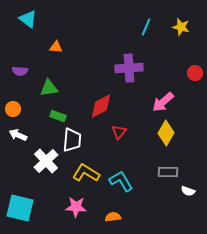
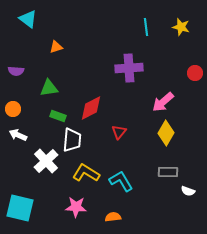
cyan line: rotated 30 degrees counterclockwise
orange triangle: rotated 24 degrees counterclockwise
purple semicircle: moved 4 px left
red diamond: moved 10 px left, 2 px down
